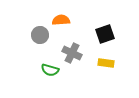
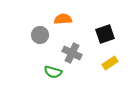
orange semicircle: moved 2 px right, 1 px up
yellow rectangle: moved 4 px right; rotated 42 degrees counterclockwise
green semicircle: moved 3 px right, 2 px down
